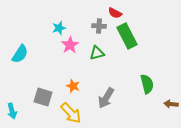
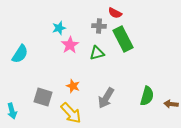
green rectangle: moved 4 px left, 3 px down
green semicircle: moved 12 px down; rotated 30 degrees clockwise
